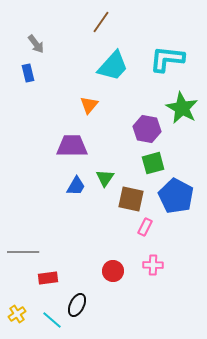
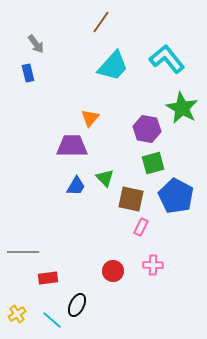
cyan L-shape: rotated 45 degrees clockwise
orange triangle: moved 1 px right, 13 px down
green triangle: rotated 18 degrees counterclockwise
pink rectangle: moved 4 px left
